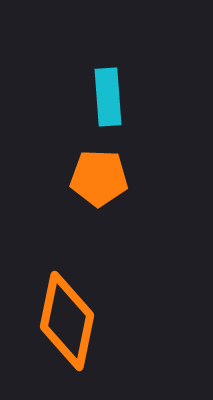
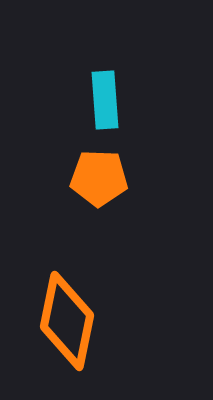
cyan rectangle: moved 3 px left, 3 px down
